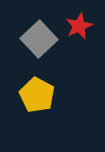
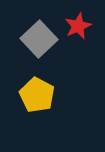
red star: moved 1 px left
